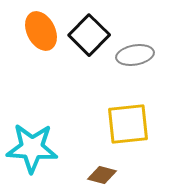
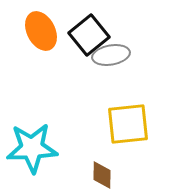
black square: rotated 6 degrees clockwise
gray ellipse: moved 24 px left
cyan star: rotated 6 degrees counterclockwise
brown diamond: rotated 76 degrees clockwise
